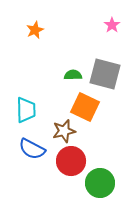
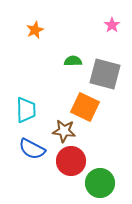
green semicircle: moved 14 px up
brown star: rotated 20 degrees clockwise
